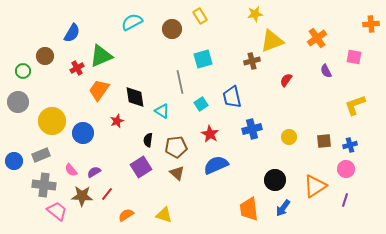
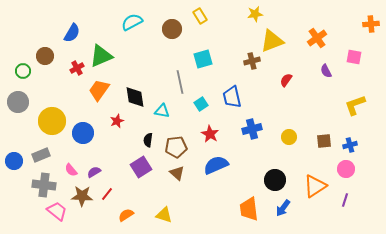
cyan triangle at (162, 111): rotated 21 degrees counterclockwise
